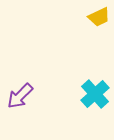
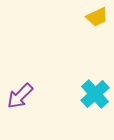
yellow trapezoid: moved 2 px left
